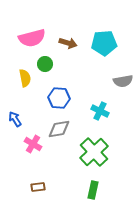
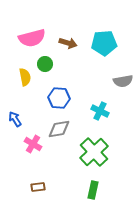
yellow semicircle: moved 1 px up
